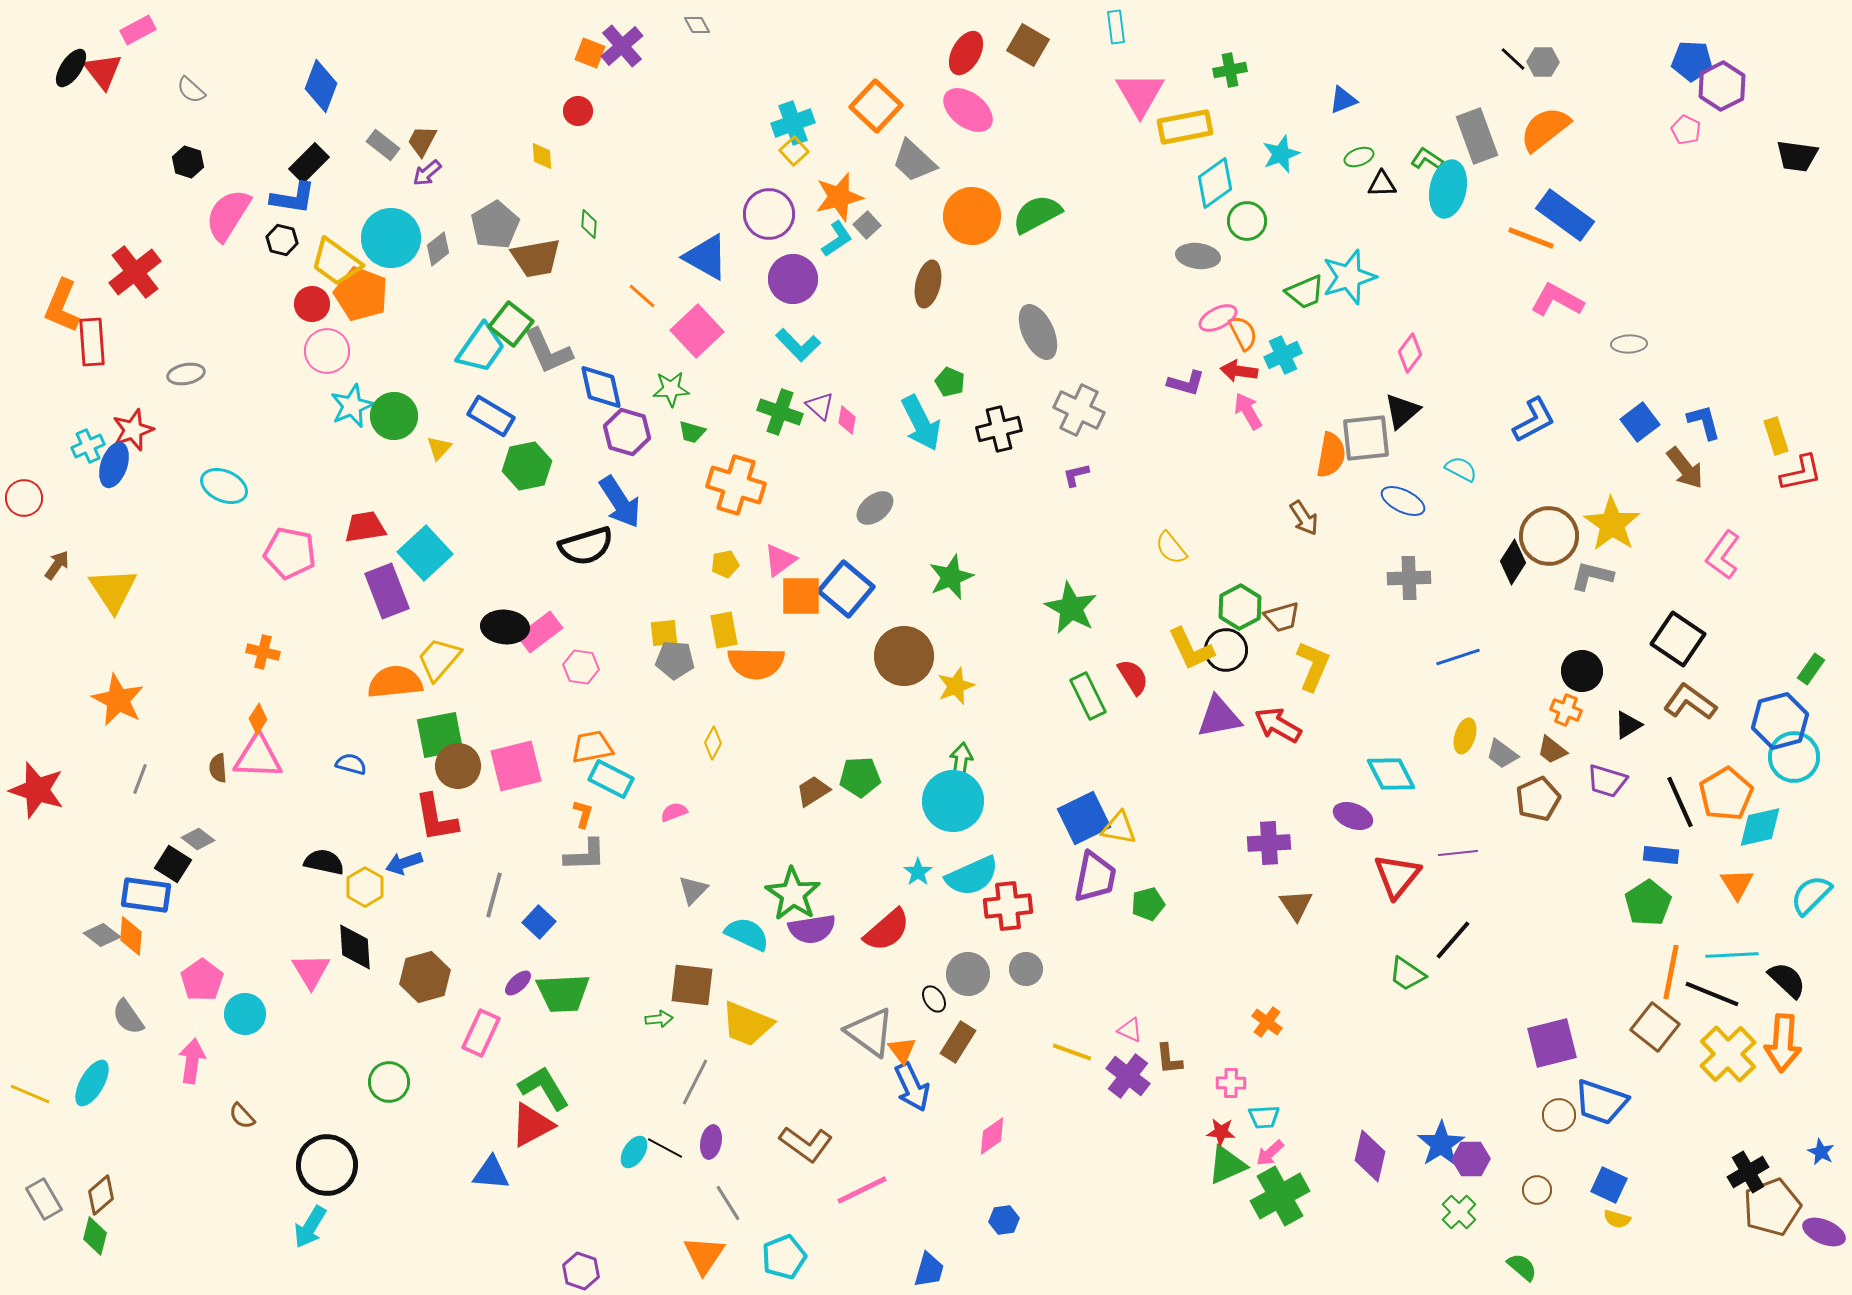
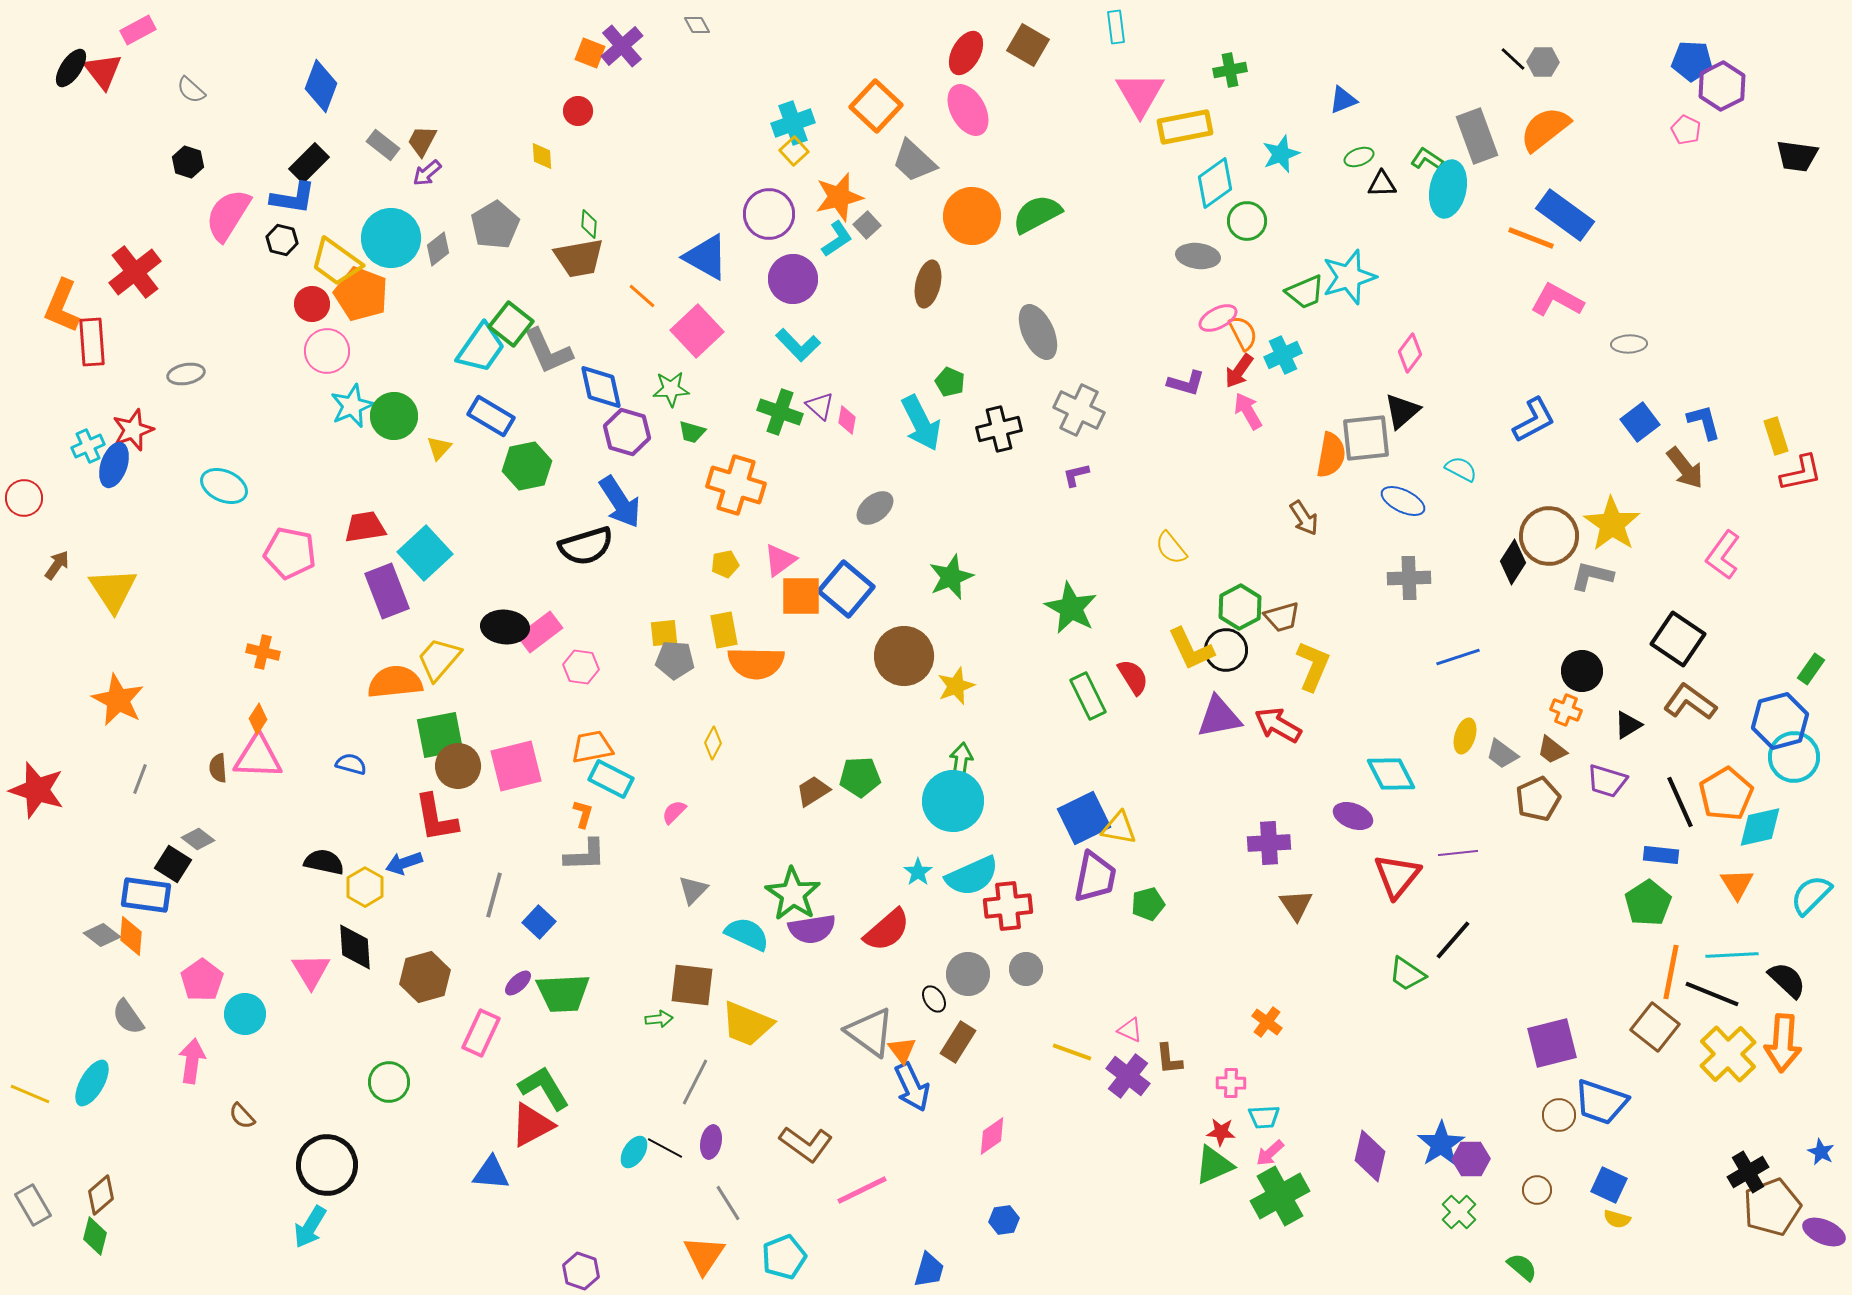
pink ellipse at (968, 110): rotated 24 degrees clockwise
brown trapezoid at (536, 258): moved 43 px right
red arrow at (1239, 371): rotated 63 degrees counterclockwise
pink semicircle at (674, 812): rotated 24 degrees counterclockwise
green triangle at (1227, 1165): moved 13 px left
gray rectangle at (44, 1199): moved 11 px left, 6 px down
